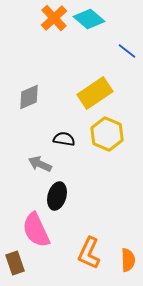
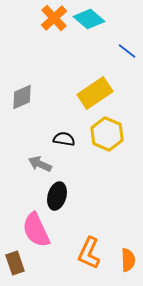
gray diamond: moved 7 px left
